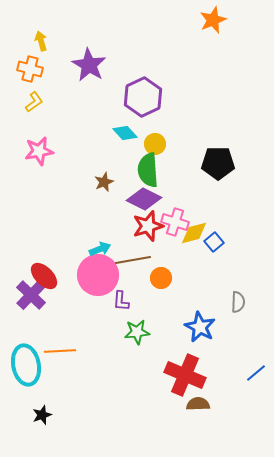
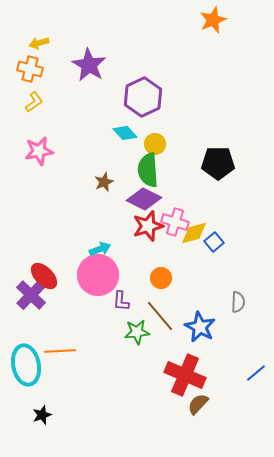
yellow arrow: moved 2 px left, 2 px down; rotated 90 degrees counterclockwise
brown line: moved 27 px right, 56 px down; rotated 60 degrees clockwise
brown semicircle: rotated 45 degrees counterclockwise
